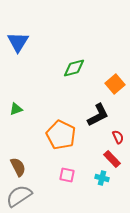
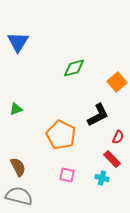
orange square: moved 2 px right, 2 px up
red semicircle: rotated 48 degrees clockwise
gray semicircle: rotated 48 degrees clockwise
